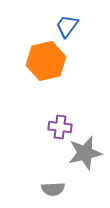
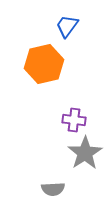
orange hexagon: moved 2 px left, 3 px down
purple cross: moved 14 px right, 7 px up
gray star: rotated 20 degrees counterclockwise
